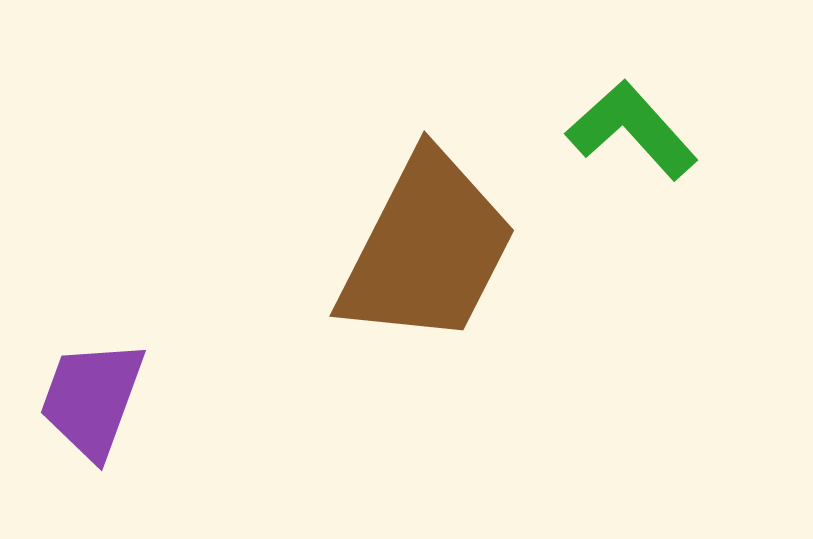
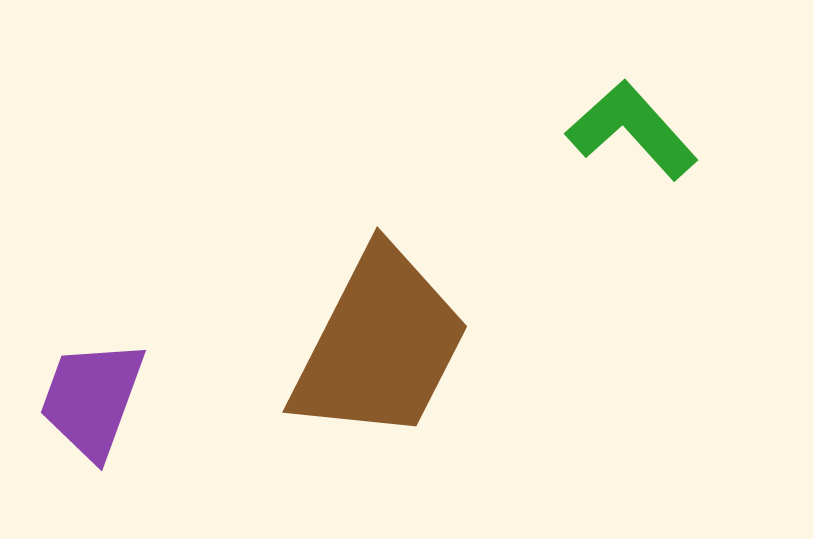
brown trapezoid: moved 47 px left, 96 px down
